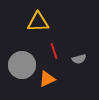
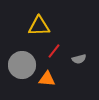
yellow triangle: moved 1 px right, 4 px down
red line: rotated 56 degrees clockwise
orange triangle: rotated 30 degrees clockwise
